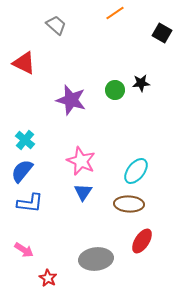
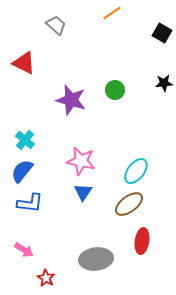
orange line: moved 3 px left
black star: moved 23 px right
pink star: rotated 12 degrees counterclockwise
brown ellipse: rotated 40 degrees counterclockwise
red ellipse: rotated 25 degrees counterclockwise
red star: moved 2 px left
